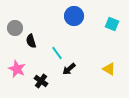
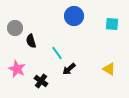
cyan square: rotated 16 degrees counterclockwise
